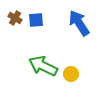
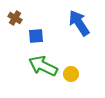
blue square: moved 16 px down
